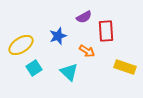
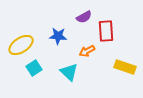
blue star: rotated 24 degrees clockwise
orange arrow: rotated 119 degrees clockwise
